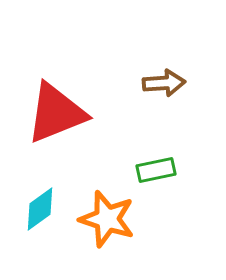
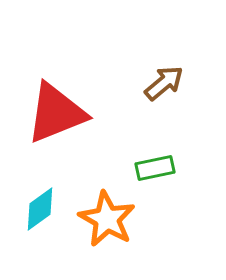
brown arrow: rotated 36 degrees counterclockwise
green rectangle: moved 1 px left, 2 px up
orange star: rotated 12 degrees clockwise
